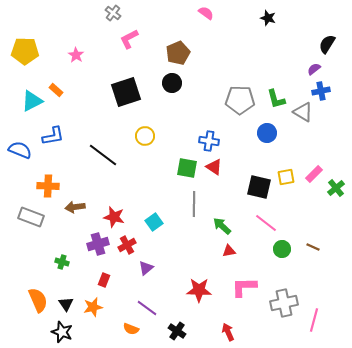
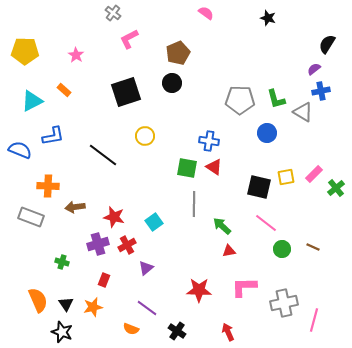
orange rectangle at (56, 90): moved 8 px right
